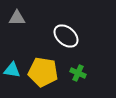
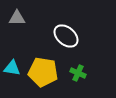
cyan triangle: moved 2 px up
